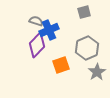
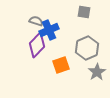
gray square: rotated 24 degrees clockwise
